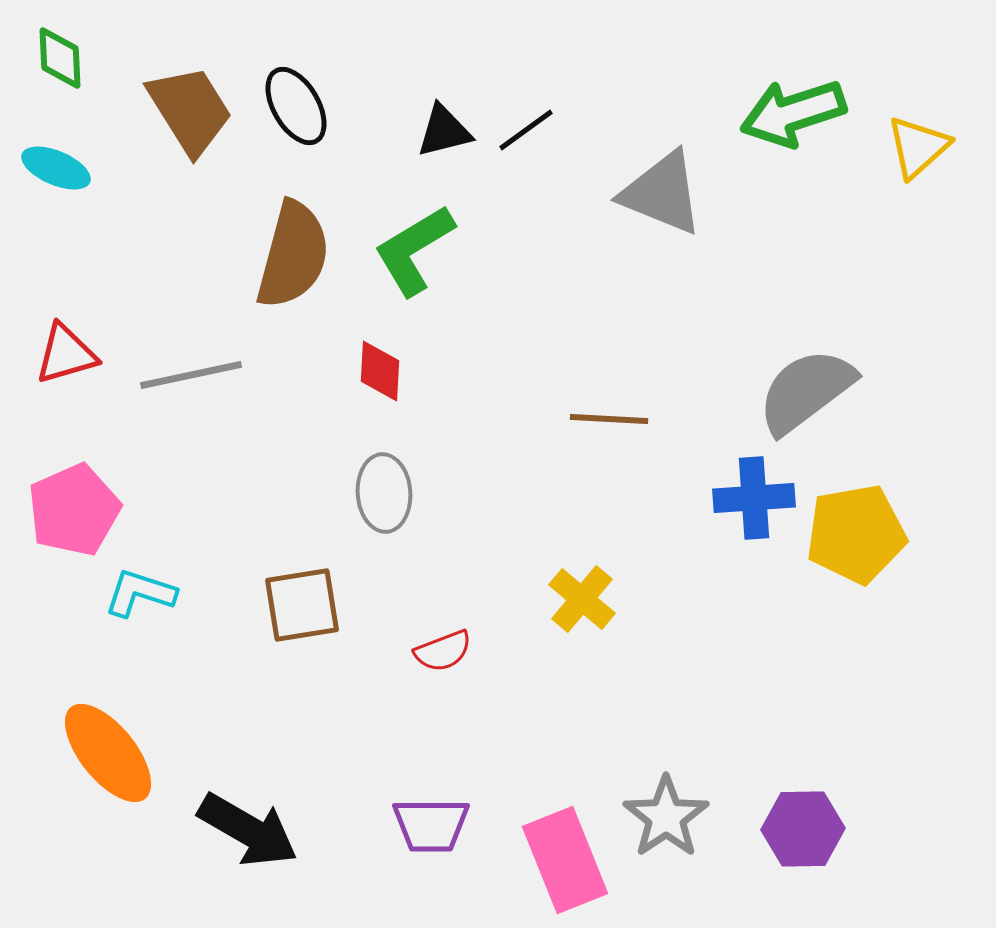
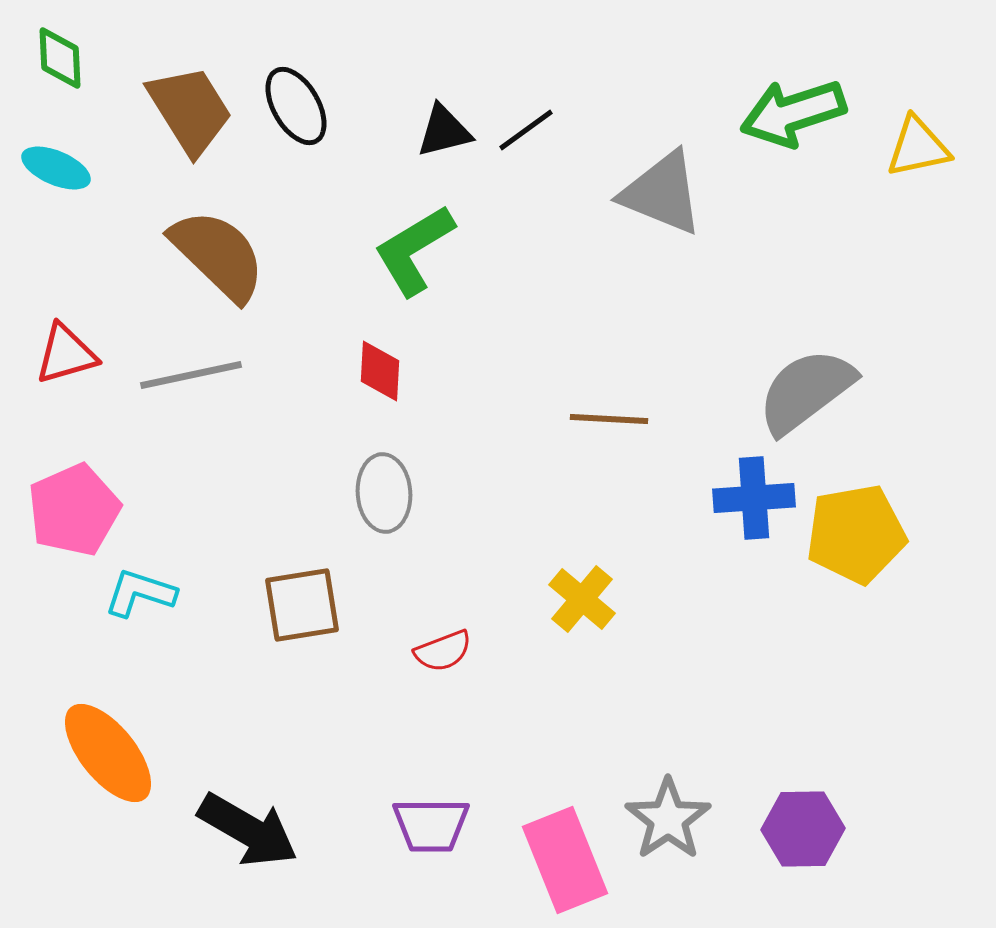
yellow triangle: rotated 30 degrees clockwise
brown semicircle: moved 75 px left; rotated 61 degrees counterclockwise
gray star: moved 2 px right, 2 px down
